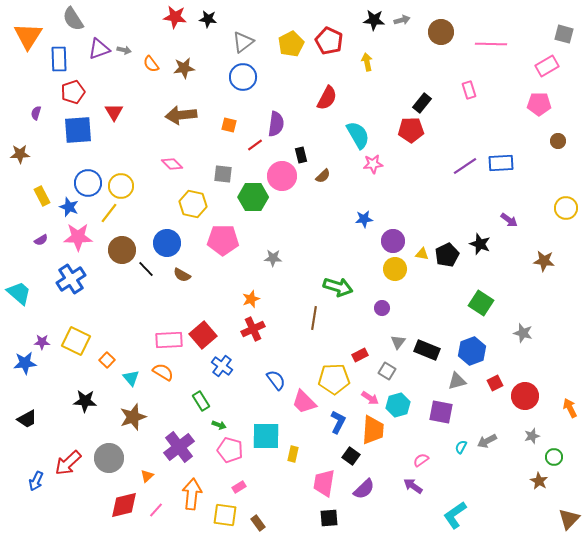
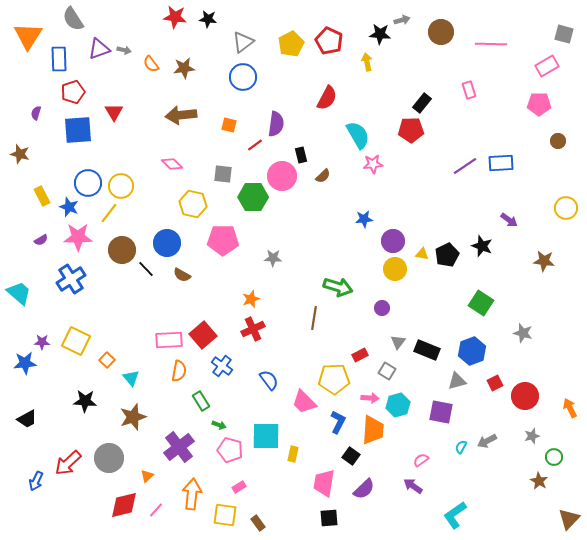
black star at (374, 20): moved 6 px right, 14 px down
brown star at (20, 154): rotated 18 degrees clockwise
black star at (480, 244): moved 2 px right, 2 px down
orange semicircle at (163, 372): moved 16 px right, 1 px up; rotated 70 degrees clockwise
blue semicircle at (276, 380): moved 7 px left
pink arrow at (370, 398): rotated 30 degrees counterclockwise
